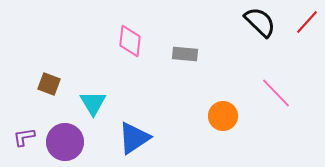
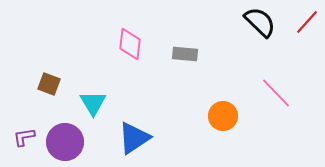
pink diamond: moved 3 px down
